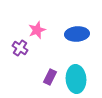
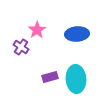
pink star: rotated 12 degrees counterclockwise
purple cross: moved 1 px right, 1 px up
purple rectangle: rotated 49 degrees clockwise
